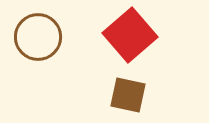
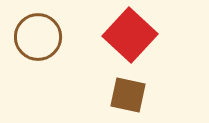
red square: rotated 6 degrees counterclockwise
